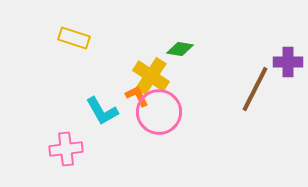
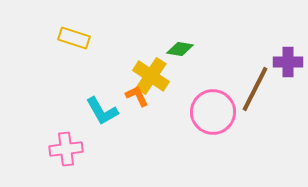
pink circle: moved 54 px right
